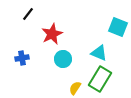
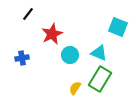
cyan circle: moved 7 px right, 4 px up
